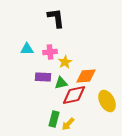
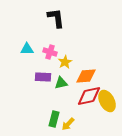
pink cross: rotated 24 degrees clockwise
red diamond: moved 15 px right, 1 px down
